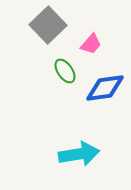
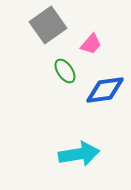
gray square: rotated 9 degrees clockwise
blue diamond: moved 2 px down
